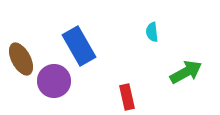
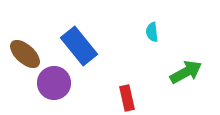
blue rectangle: rotated 9 degrees counterclockwise
brown ellipse: moved 4 px right, 5 px up; rotated 20 degrees counterclockwise
purple circle: moved 2 px down
red rectangle: moved 1 px down
